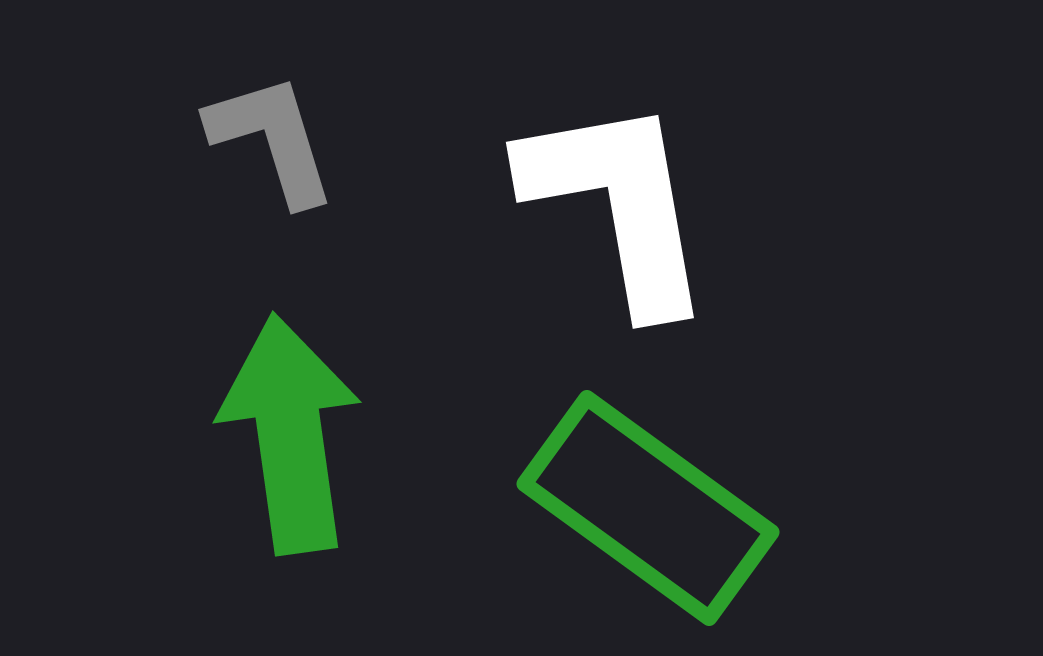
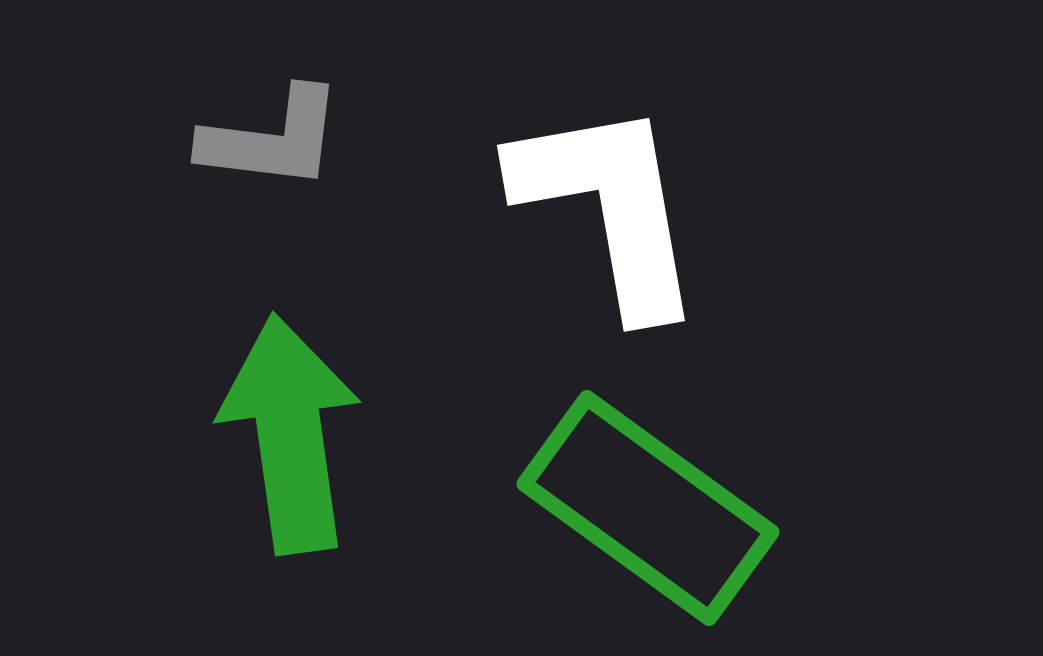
gray L-shape: rotated 114 degrees clockwise
white L-shape: moved 9 px left, 3 px down
